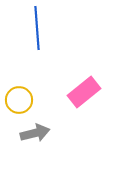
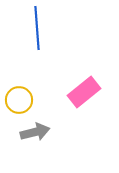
gray arrow: moved 1 px up
